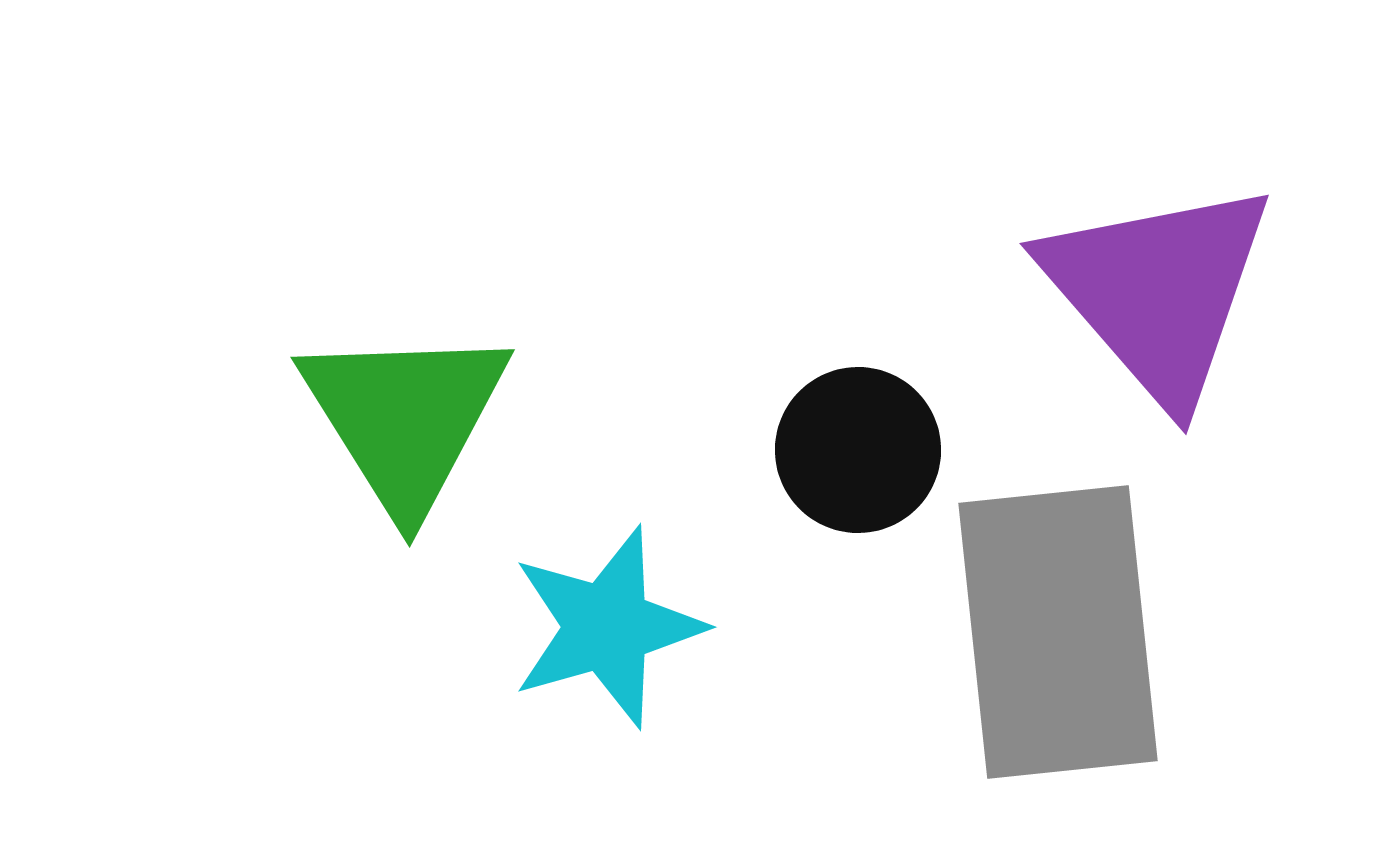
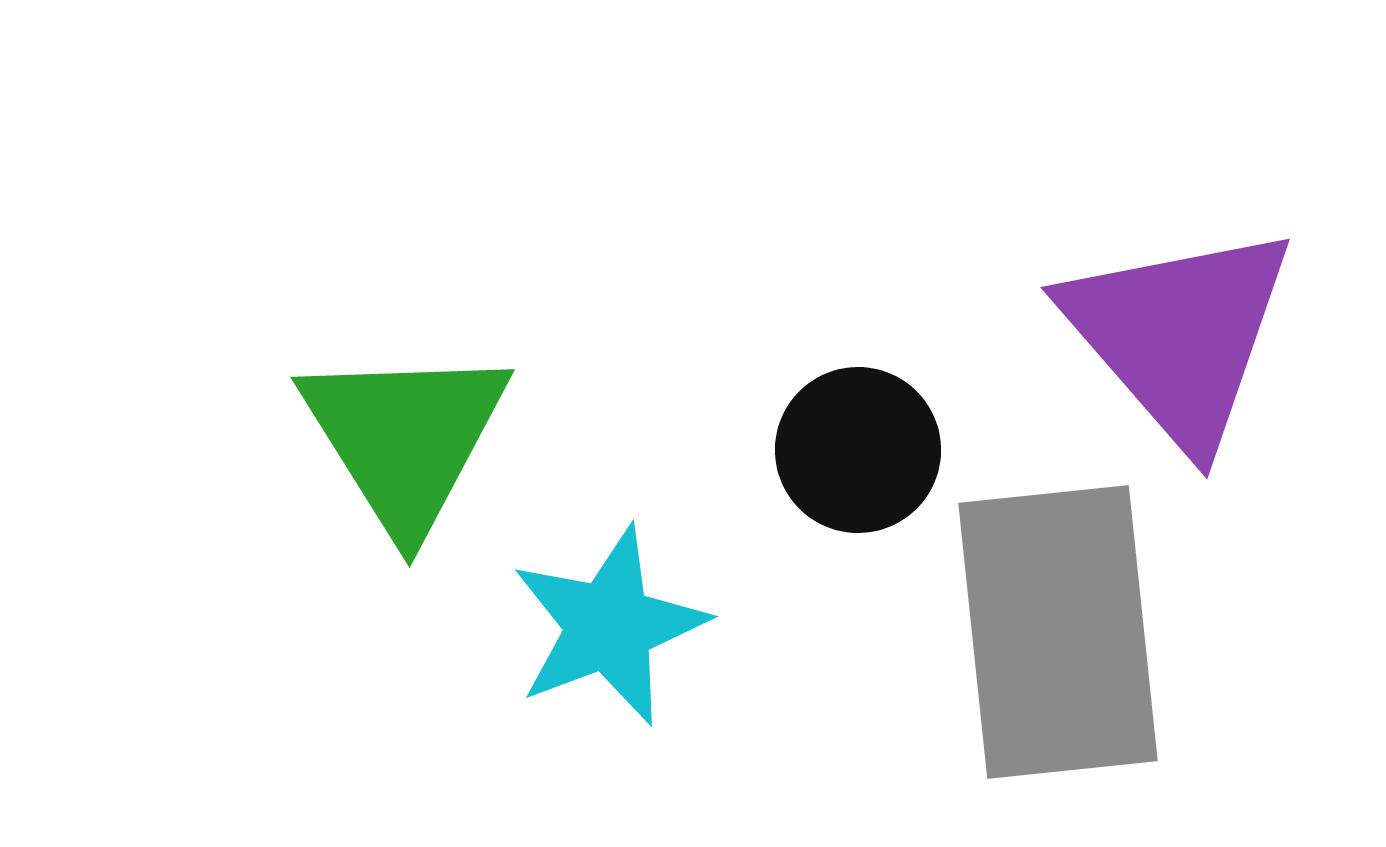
purple triangle: moved 21 px right, 44 px down
green triangle: moved 20 px down
cyan star: moved 2 px right, 1 px up; rotated 5 degrees counterclockwise
